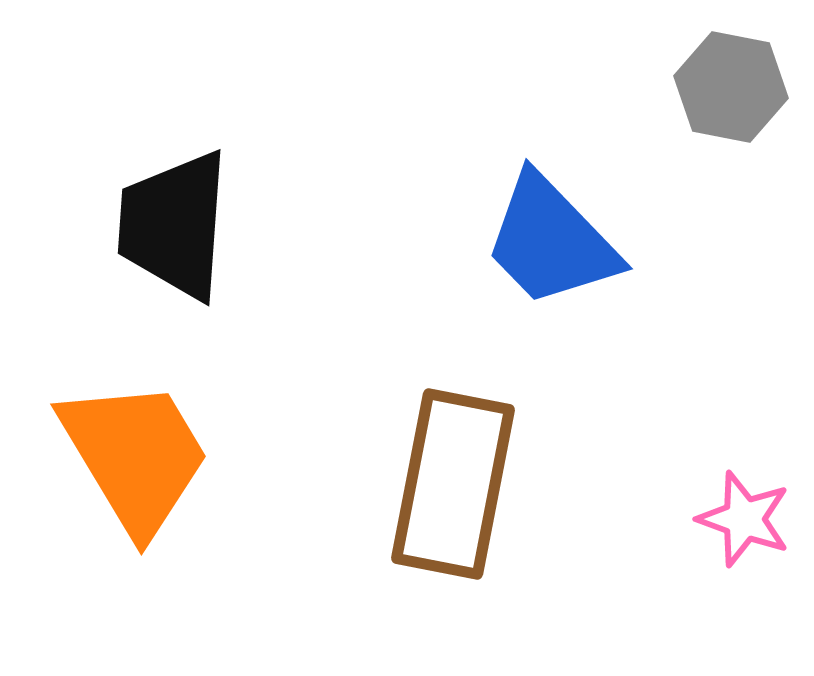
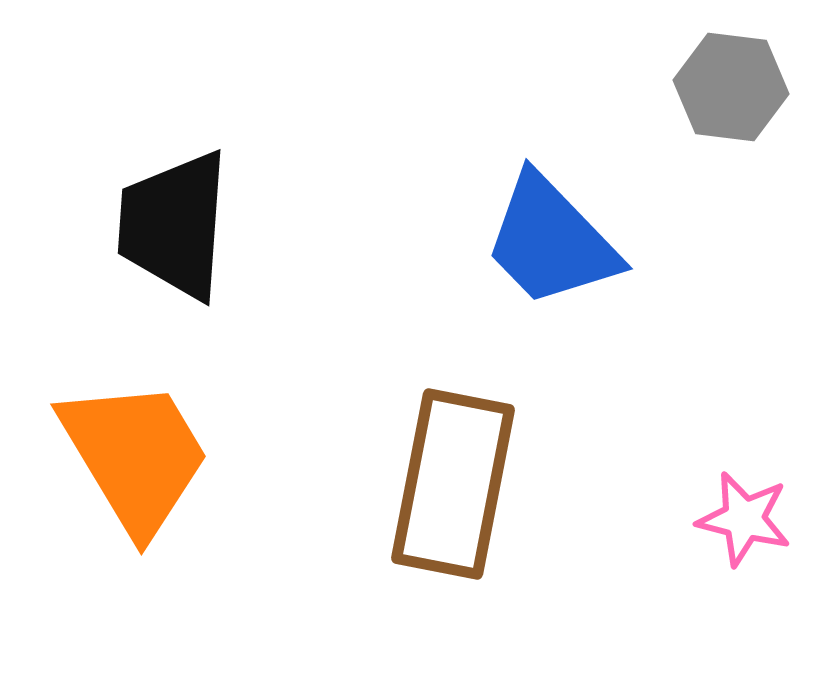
gray hexagon: rotated 4 degrees counterclockwise
pink star: rotated 6 degrees counterclockwise
